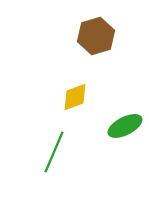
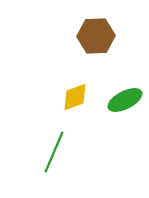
brown hexagon: rotated 15 degrees clockwise
green ellipse: moved 26 px up
